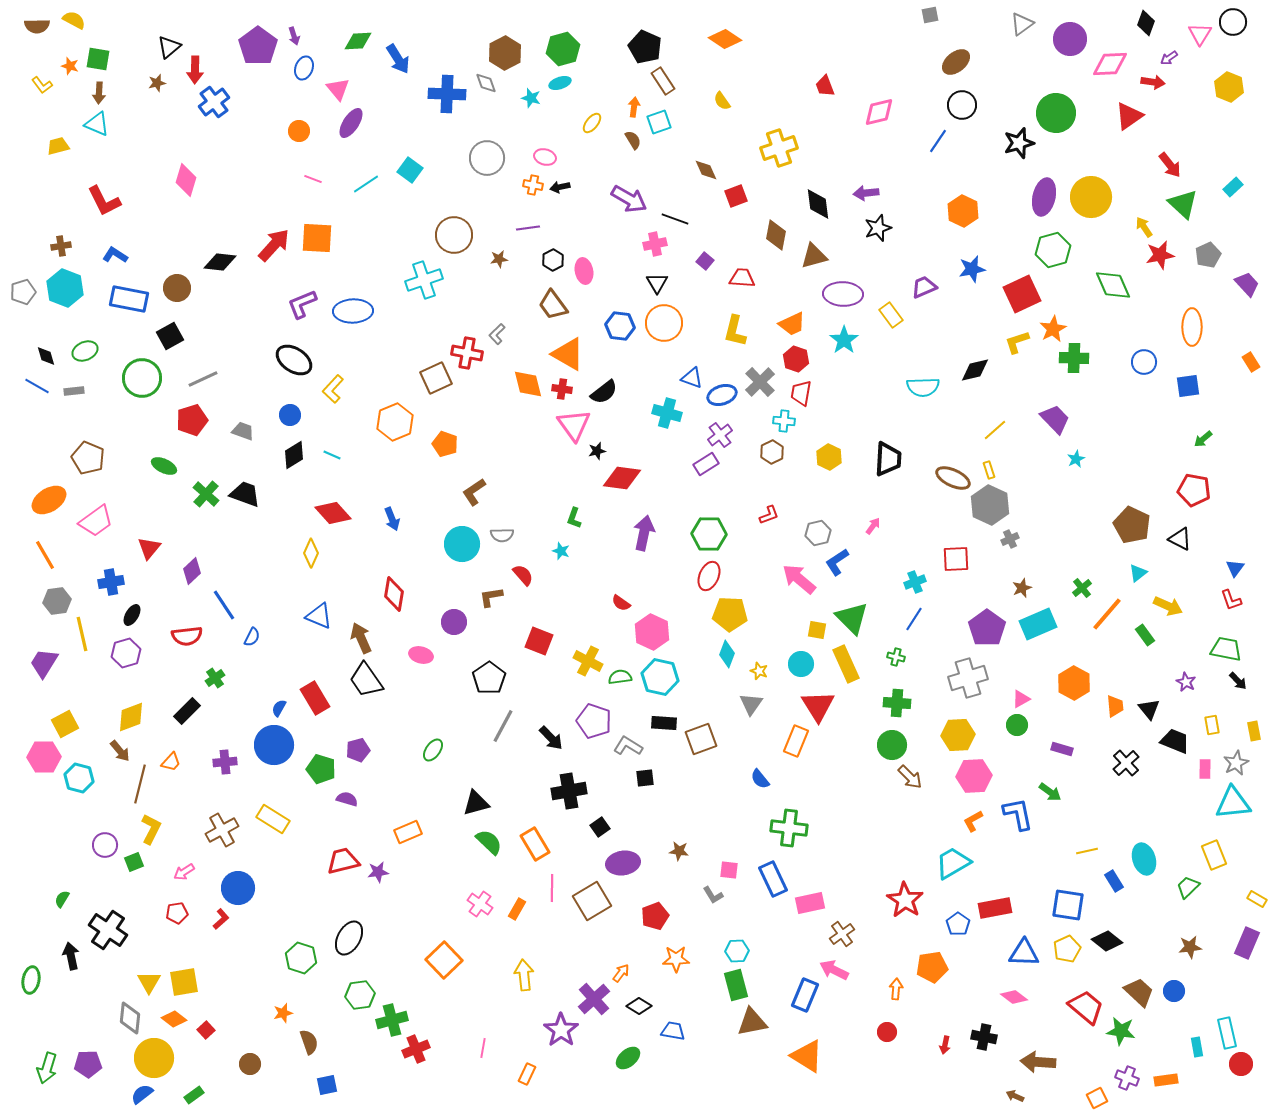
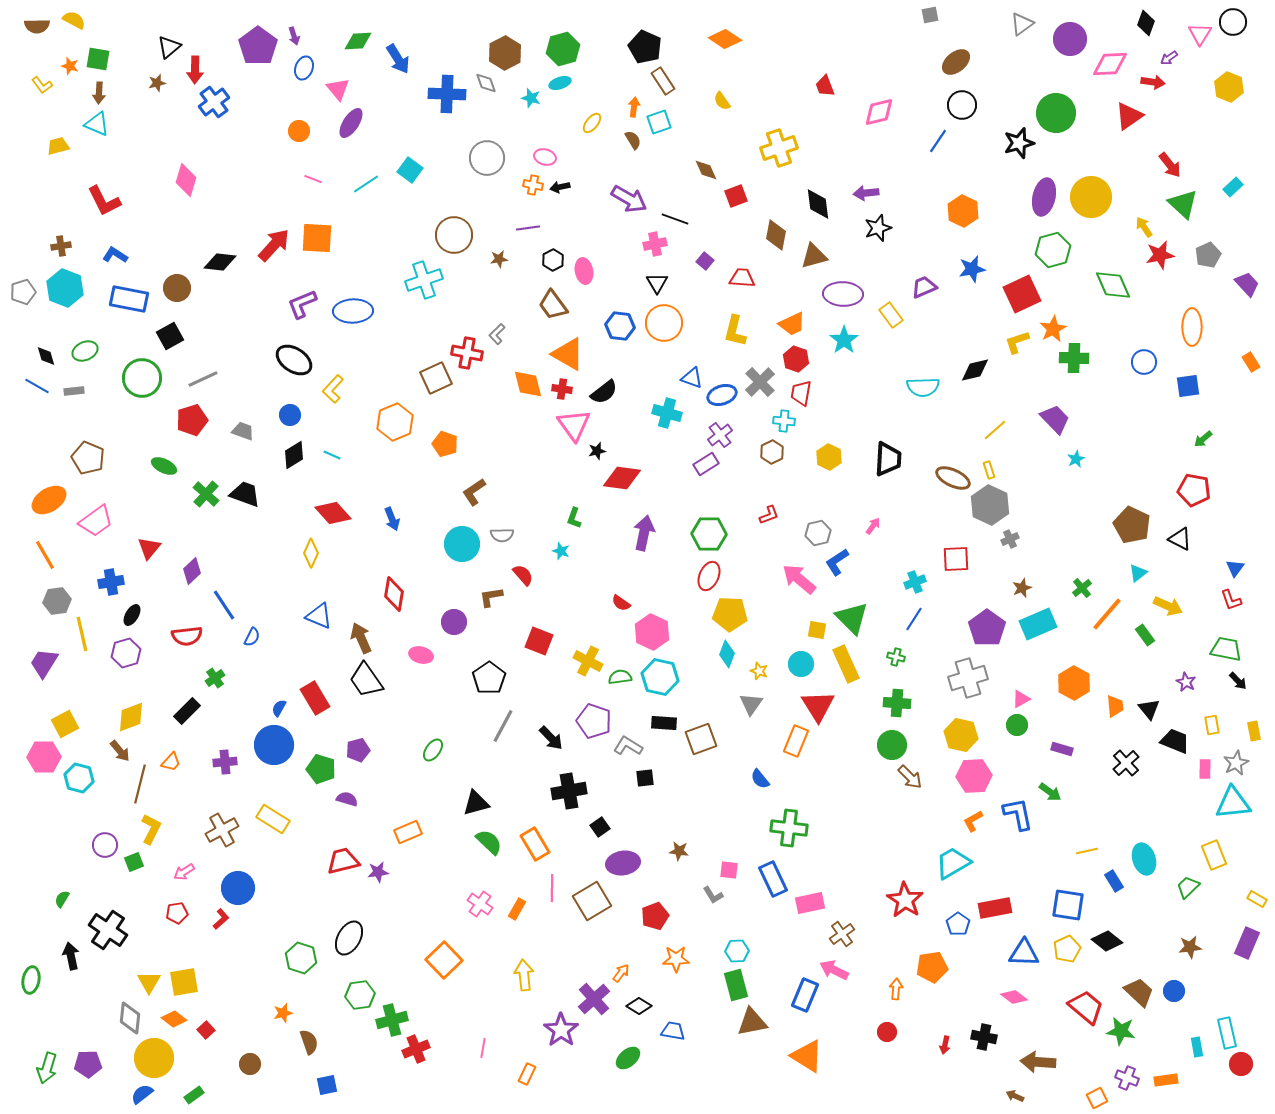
yellow hexagon at (958, 735): moved 3 px right; rotated 16 degrees clockwise
